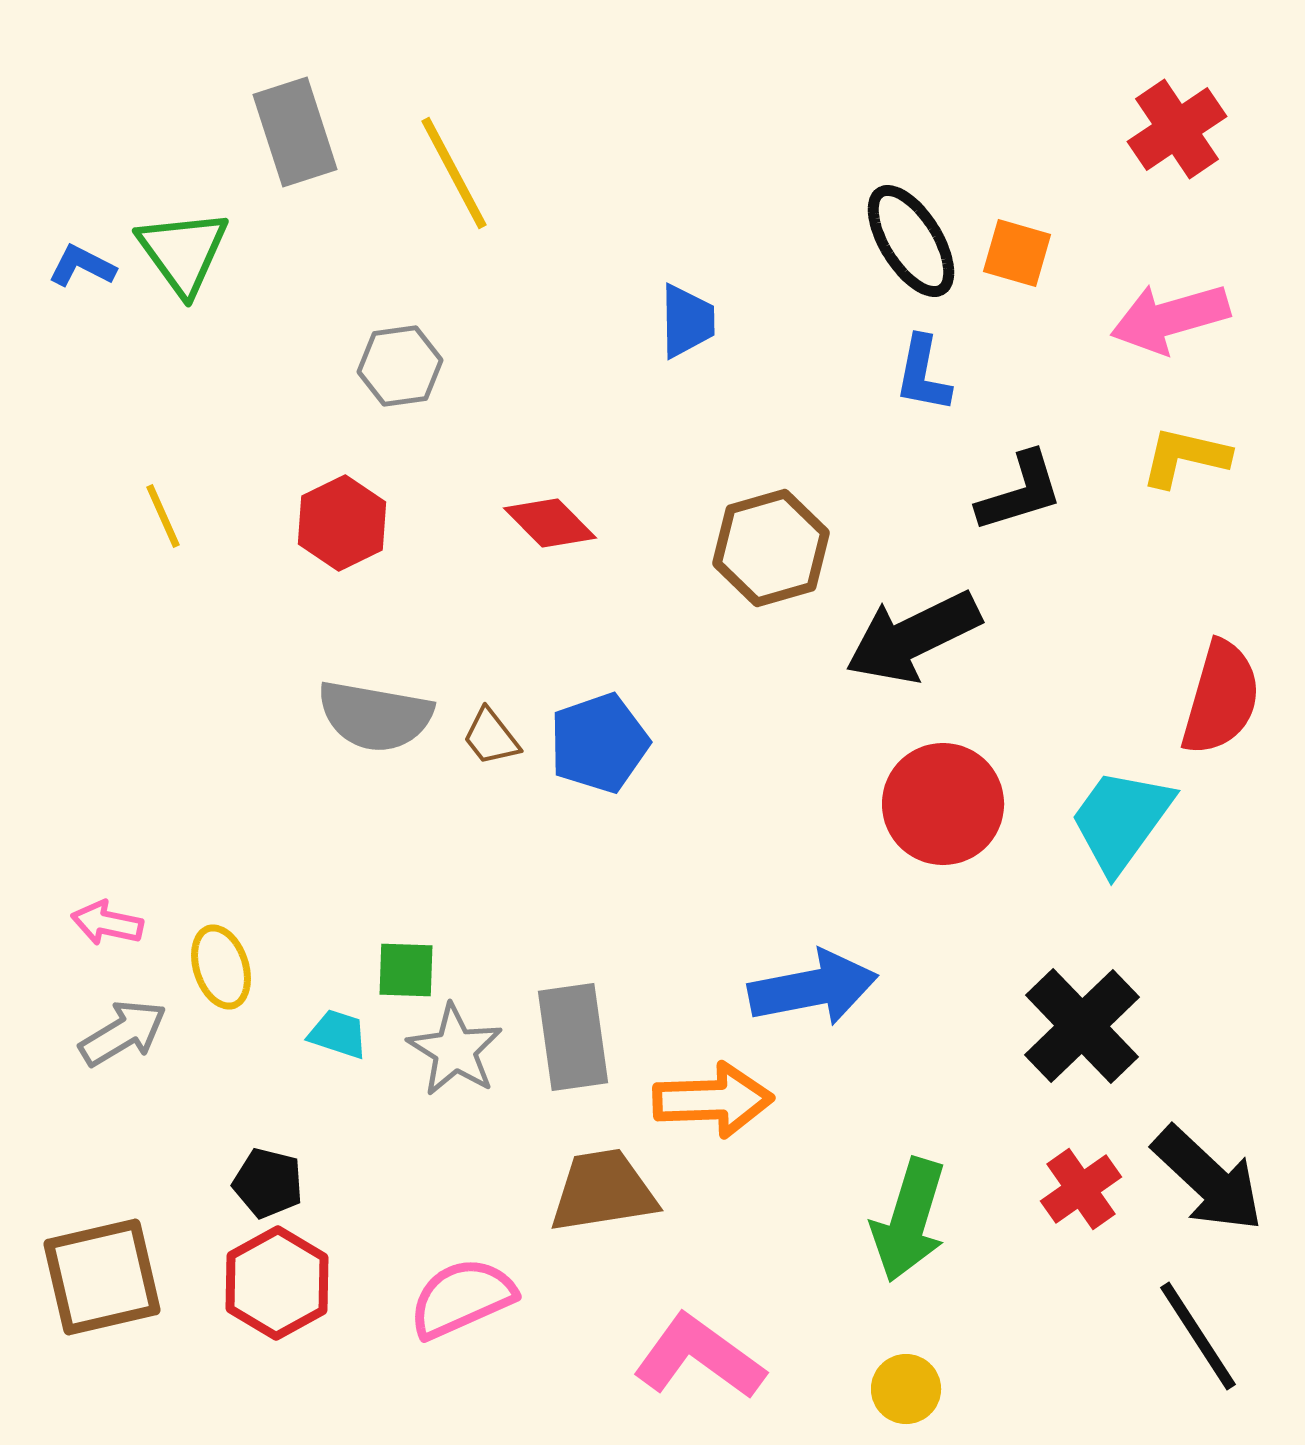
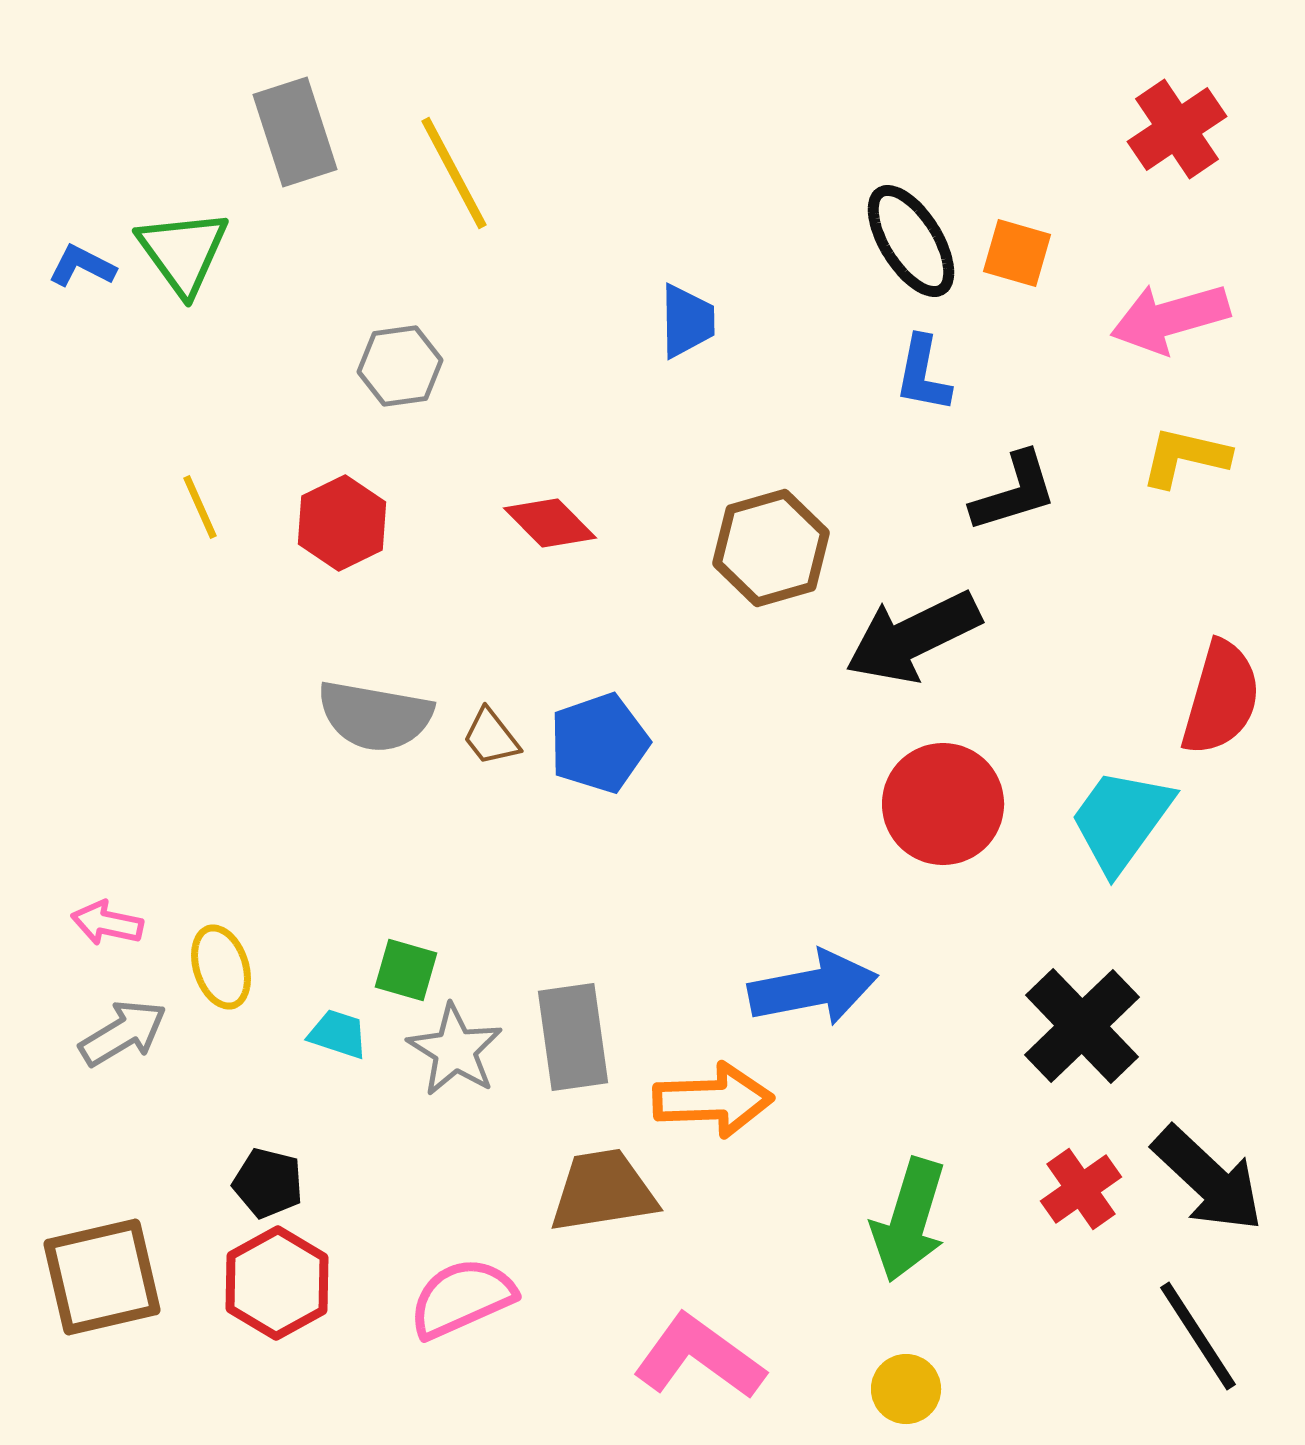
black L-shape at (1020, 492): moved 6 px left
yellow line at (163, 516): moved 37 px right, 9 px up
green square at (406, 970): rotated 14 degrees clockwise
